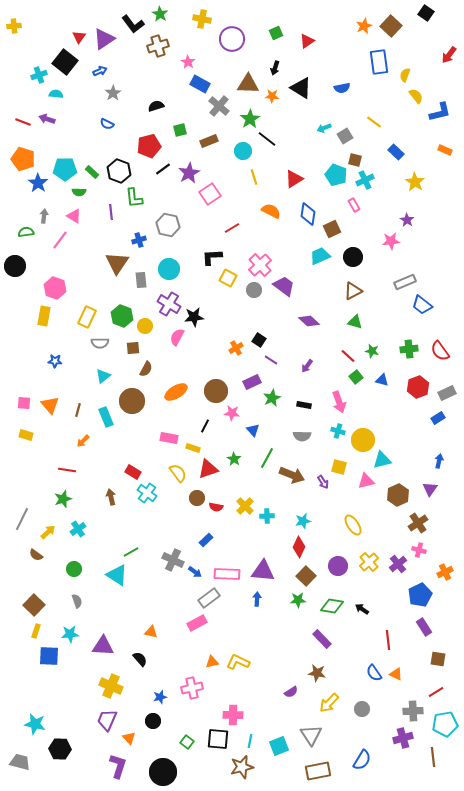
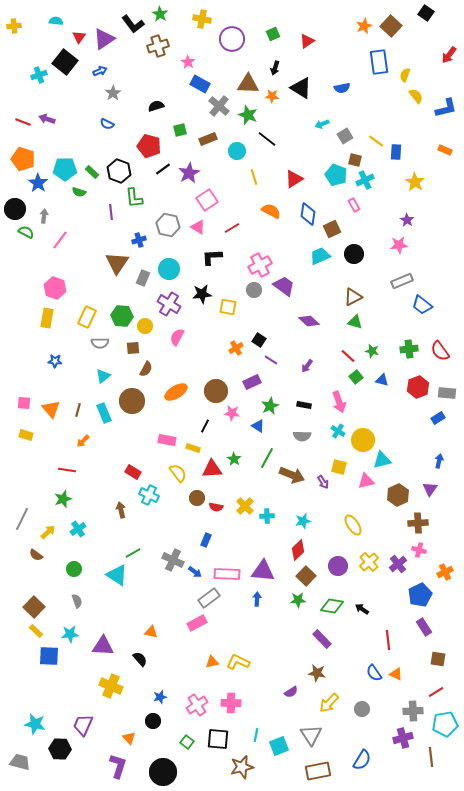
green square at (276, 33): moved 3 px left, 1 px down
cyan semicircle at (56, 94): moved 73 px up
blue L-shape at (440, 112): moved 6 px right, 4 px up
green star at (250, 119): moved 2 px left, 4 px up; rotated 18 degrees counterclockwise
yellow line at (374, 122): moved 2 px right, 19 px down
cyan arrow at (324, 128): moved 2 px left, 4 px up
brown rectangle at (209, 141): moved 1 px left, 2 px up
red pentagon at (149, 146): rotated 30 degrees clockwise
cyan circle at (243, 151): moved 6 px left
blue rectangle at (396, 152): rotated 49 degrees clockwise
green semicircle at (79, 192): rotated 16 degrees clockwise
pink square at (210, 194): moved 3 px left, 6 px down
pink triangle at (74, 216): moved 124 px right, 11 px down
green semicircle at (26, 232): rotated 35 degrees clockwise
pink star at (391, 241): moved 8 px right, 4 px down
black circle at (353, 257): moved 1 px right, 3 px up
pink cross at (260, 265): rotated 15 degrees clockwise
black circle at (15, 266): moved 57 px up
yellow square at (228, 278): moved 29 px down; rotated 18 degrees counterclockwise
gray rectangle at (141, 280): moved 2 px right, 2 px up; rotated 28 degrees clockwise
gray rectangle at (405, 282): moved 3 px left, 1 px up
brown triangle at (353, 291): moved 6 px down
yellow rectangle at (44, 316): moved 3 px right, 2 px down
green hexagon at (122, 316): rotated 15 degrees counterclockwise
black star at (194, 317): moved 8 px right, 23 px up
gray rectangle at (447, 393): rotated 30 degrees clockwise
green star at (272, 398): moved 2 px left, 8 px down
orange triangle at (50, 405): moved 1 px right, 4 px down
cyan rectangle at (106, 417): moved 2 px left, 4 px up
blue triangle at (253, 430): moved 5 px right, 4 px up; rotated 16 degrees counterclockwise
cyan cross at (338, 431): rotated 16 degrees clockwise
pink rectangle at (169, 438): moved 2 px left, 2 px down
red triangle at (208, 469): moved 4 px right; rotated 15 degrees clockwise
cyan cross at (147, 493): moved 2 px right, 2 px down; rotated 12 degrees counterclockwise
brown arrow at (111, 497): moved 10 px right, 13 px down
brown cross at (418, 523): rotated 30 degrees clockwise
blue rectangle at (206, 540): rotated 24 degrees counterclockwise
red diamond at (299, 547): moved 1 px left, 3 px down; rotated 20 degrees clockwise
green line at (131, 552): moved 2 px right, 1 px down
brown square at (34, 605): moved 2 px down
yellow rectangle at (36, 631): rotated 64 degrees counterclockwise
pink cross at (192, 688): moved 5 px right, 17 px down; rotated 20 degrees counterclockwise
pink cross at (233, 715): moved 2 px left, 12 px up
purple trapezoid at (107, 720): moved 24 px left, 5 px down
cyan line at (250, 741): moved 6 px right, 6 px up
brown line at (433, 757): moved 2 px left
